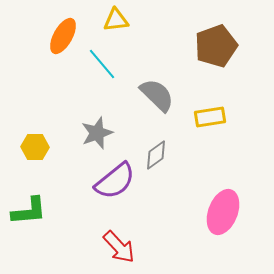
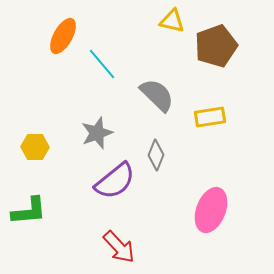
yellow triangle: moved 56 px right, 1 px down; rotated 20 degrees clockwise
gray diamond: rotated 32 degrees counterclockwise
pink ellipse: moved 12 px left, 2 px up
